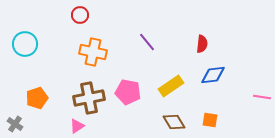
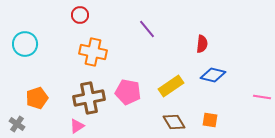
purple line: moved 13 px up
blue diamond: rotated 20 degrees clockwise
gray cross: moved 2 px right
